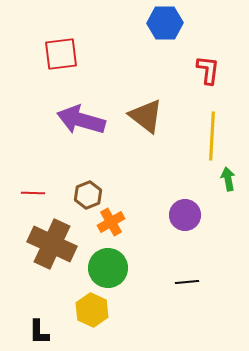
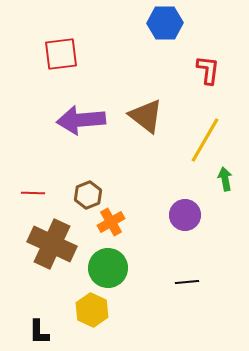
purple arrow: rotated 21 degrees counterclockwise
yellow line: moved 7 px left, 4 px down; rotated 27 degrees clockwise
green arrow: moved 3 px left
